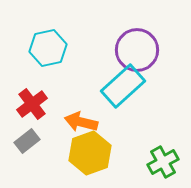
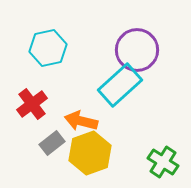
cyan rectangle: moved 3 px left, 1 px up
orange arrow: moved 1 px up
gray rectangle: moved 25 px right, 2 px down
green cross: rotated 28 degrees counterclockwise
